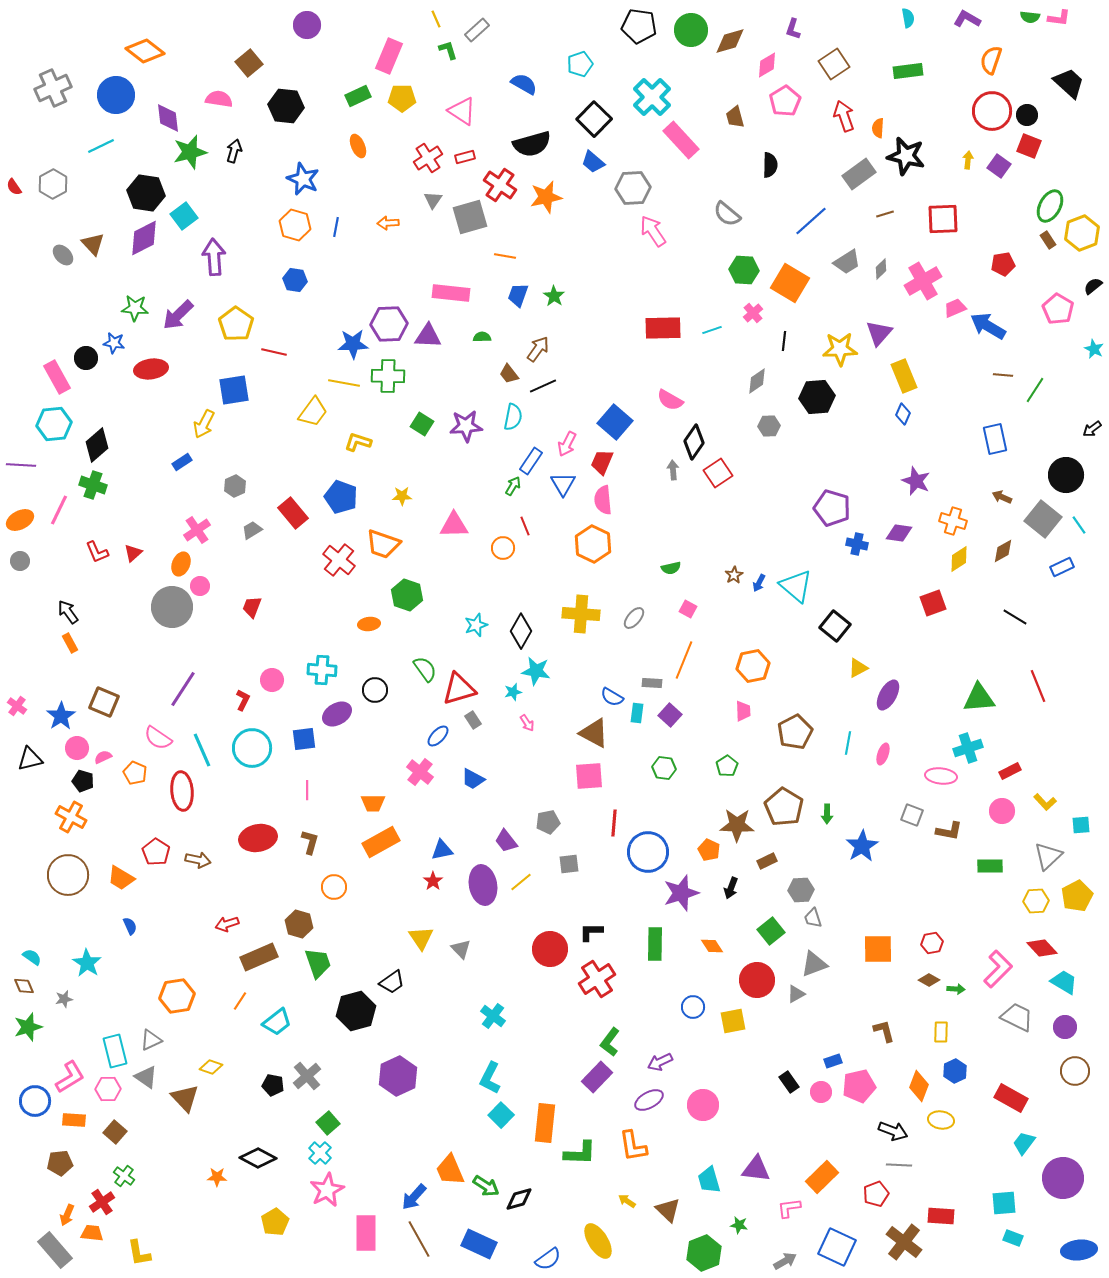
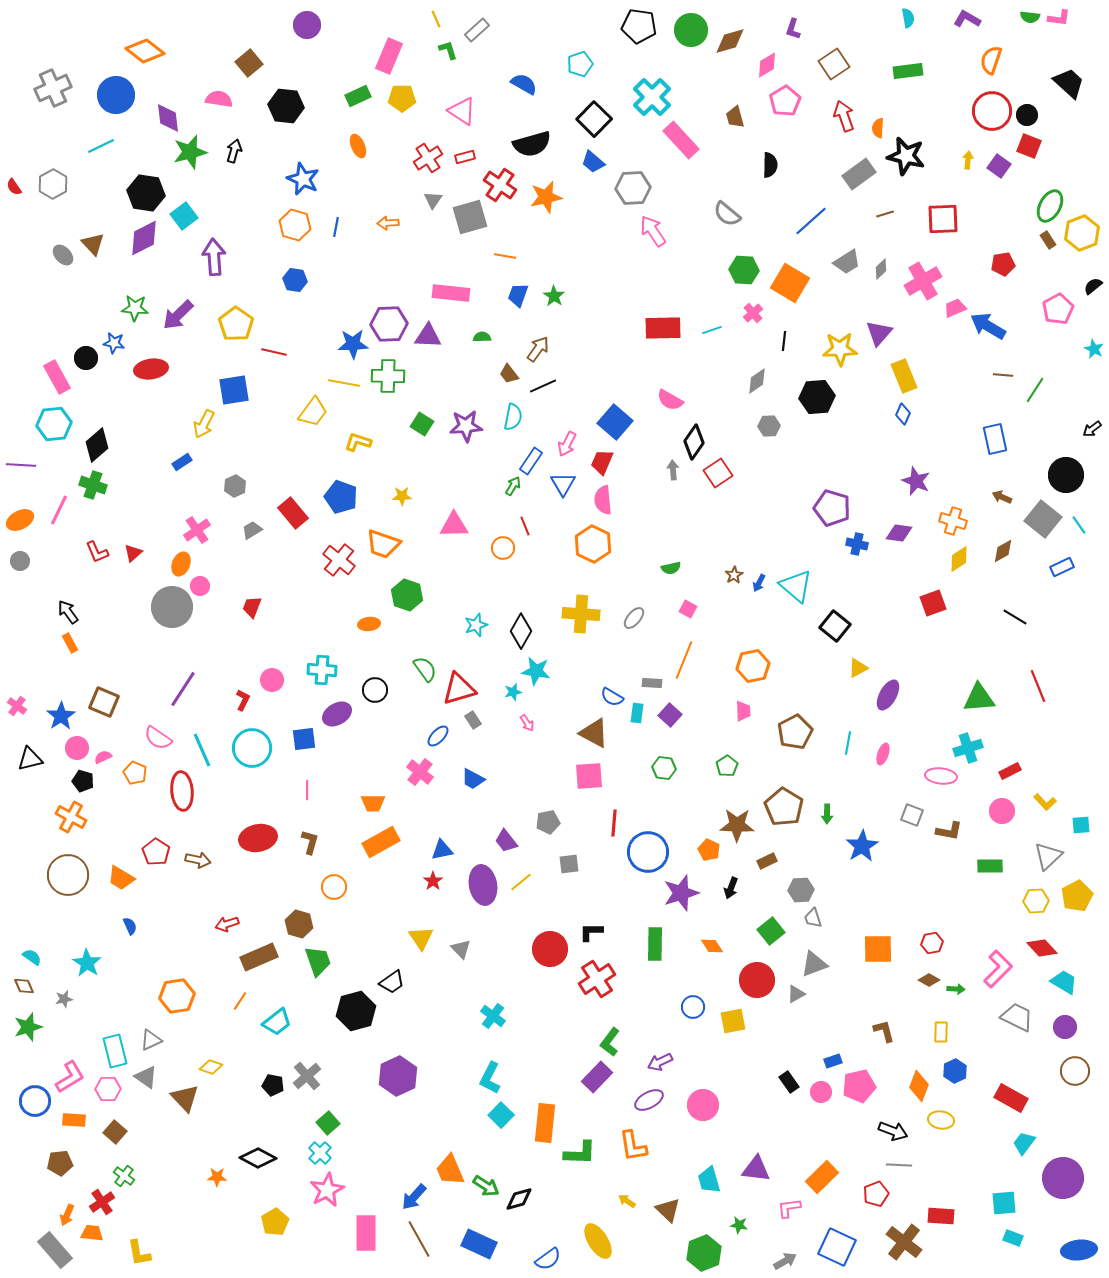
pink pentagon at (1058, 309): rotated 12 degrees clockwise
green trapezoid at (318, 963): moved 2 px up
